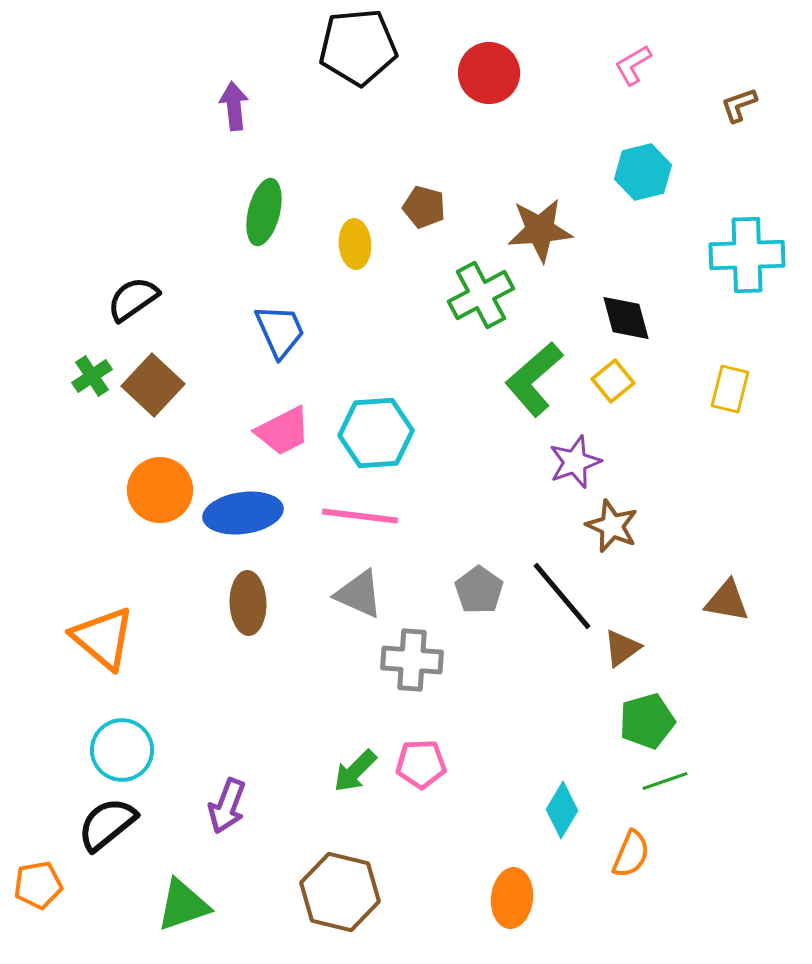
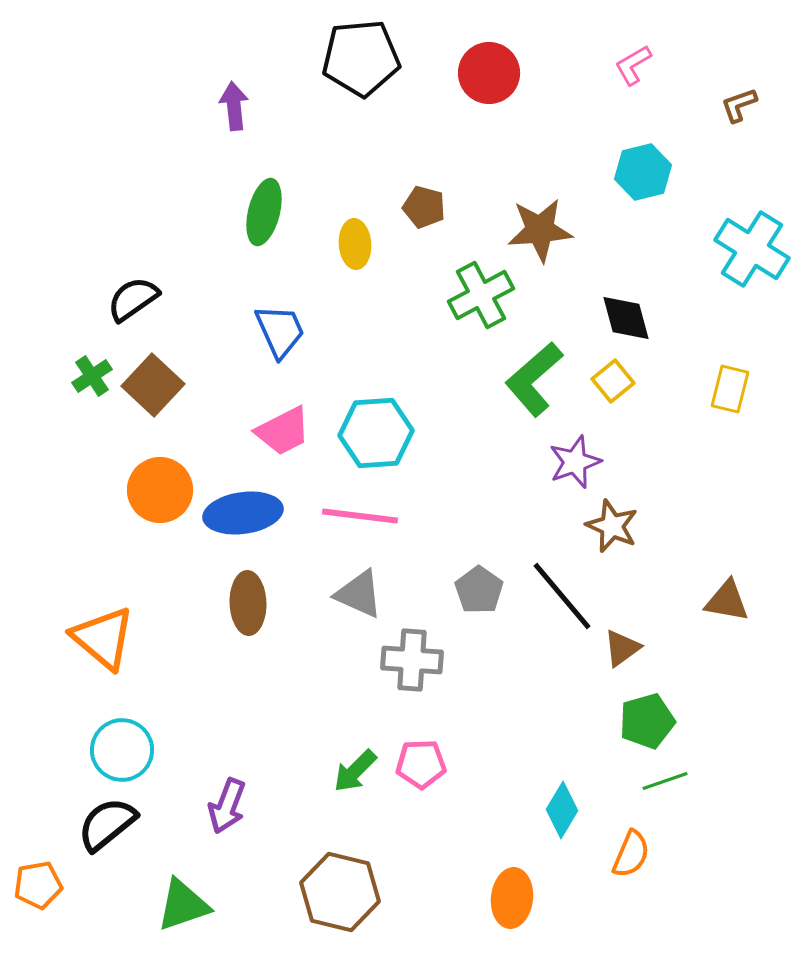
black pentagon at (358, 47): moved 3 px right, 11 px down
cyan cross at (747, 255): moved 5 px right, 6 px up; rotated 34 degrees clockwise
